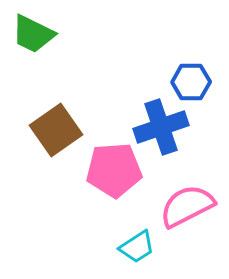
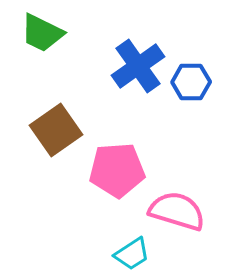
green trapezoid: moved 9 px right, 1 px up
blue cross: moved 23 px left, 61 px up; rotated 16 degrees counterclockwise
pink pentagon: moved 3 px right
pink semicircle: moved 10 px left, 5 px down; rotated 44 degrees clockwise
cyan trapezoid: moved 5 px left, 7 px down
